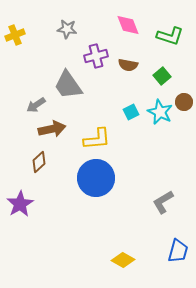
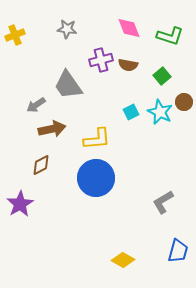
pink diamond: moved 1 px right, 3 px down
purple cross: moved 5 px right, 4 px down
brown diamond: moved 2 px right, 3 px down; rotated 15 degrees clockwise
